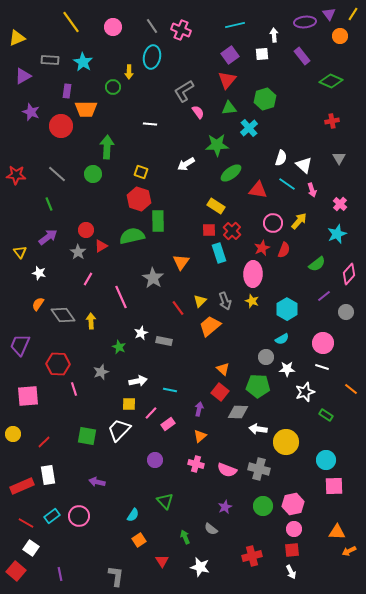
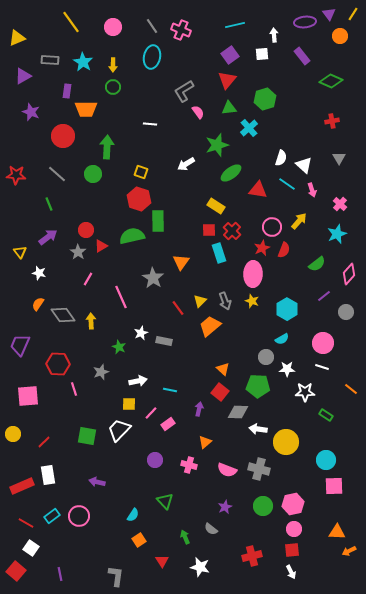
yellow arrow at (129, 72): moved 16 px left, 7 px up
red circle at (61, 126): moved 2 px right, 10 px down
green star at (217, 145): rotated 15 degrees counterclockwise
pink circle at (273, 223): moved 1 px left, 4 px down
white star at (305, 392): rotated 18 degrees clockwise
orange triangle at (200, 436): moved 5 px right, 6 px down
pink cross at (196, 464): moved 7 px left, 1 px down
